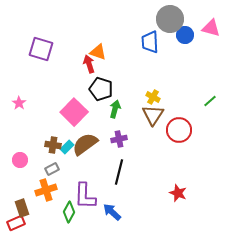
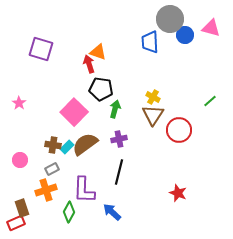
black pentagon: rotated 10 degrees counterclockwise
purple L-shape: moved 1 px left, 6 px up
